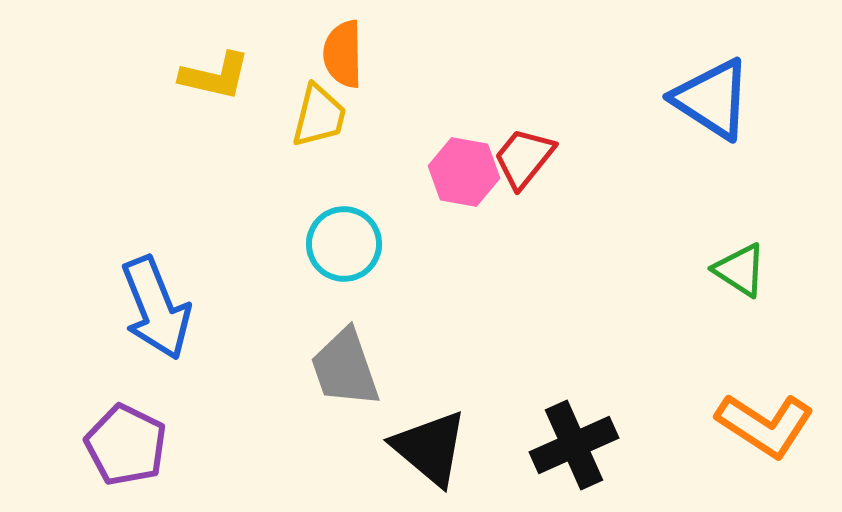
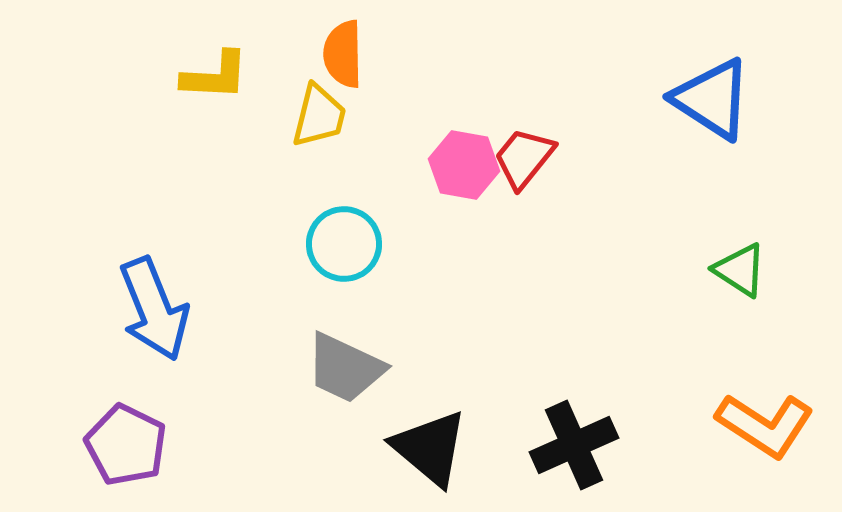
yellow L-shape: rotated 10 degrees counterclockwise
pink hexagon: moved 7 px up
blue arrow: moved 2 px left, 1 px down
gray trapezoid: rotated 46 degrees counterclockwise
